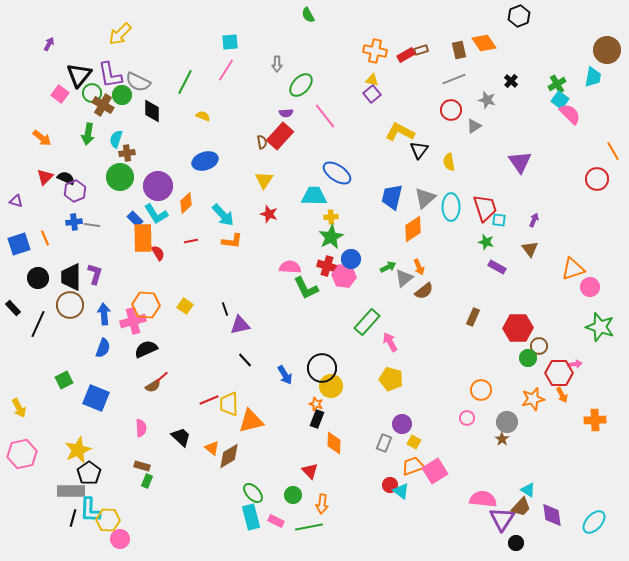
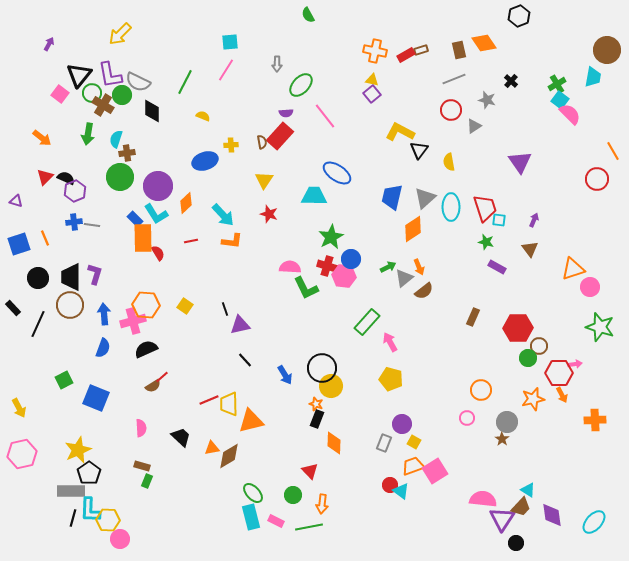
yellow cross at (331, 217): moved 100 px left, 72 px up
orange triangle at (212, 448): rotated 49 degrees counterclockwise
